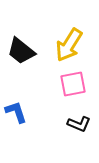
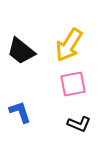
blue L-shape: moved 4 px right
